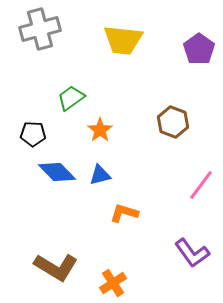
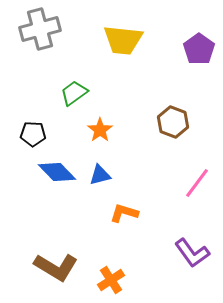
green trapezoid: moved 3 px right, 5 px up
pink line: moved 4 px left, 2 px up
orange cross: moved 2 px left, 3 px up
